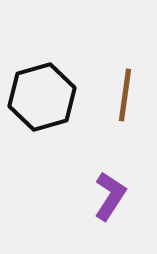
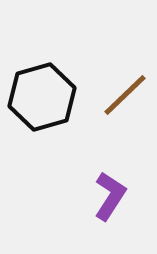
brown line: rotated 38 degrees clockwise
